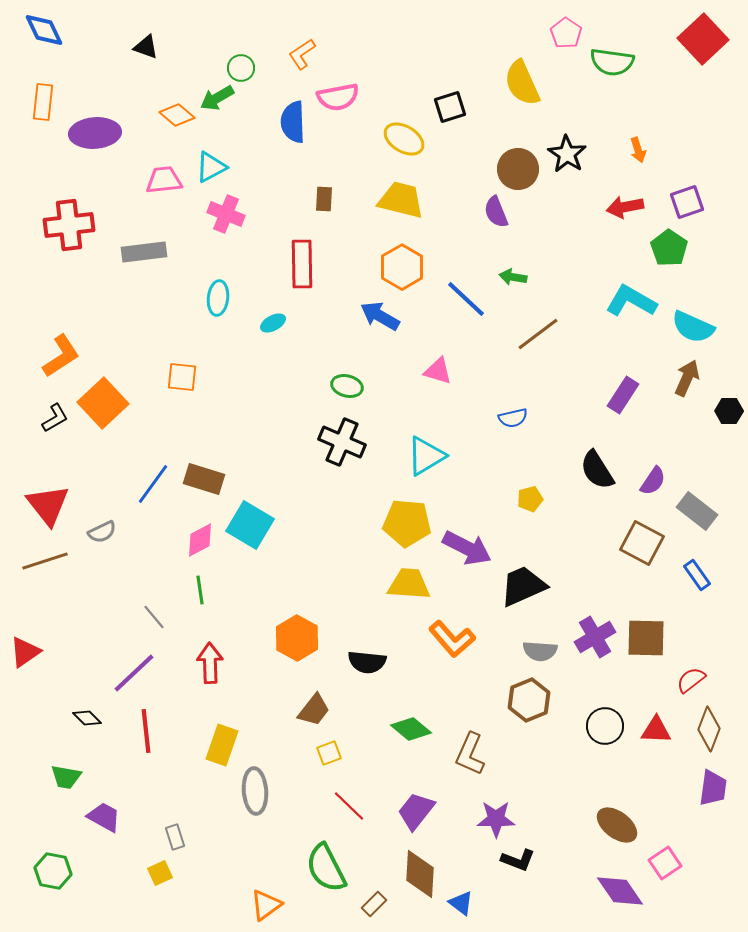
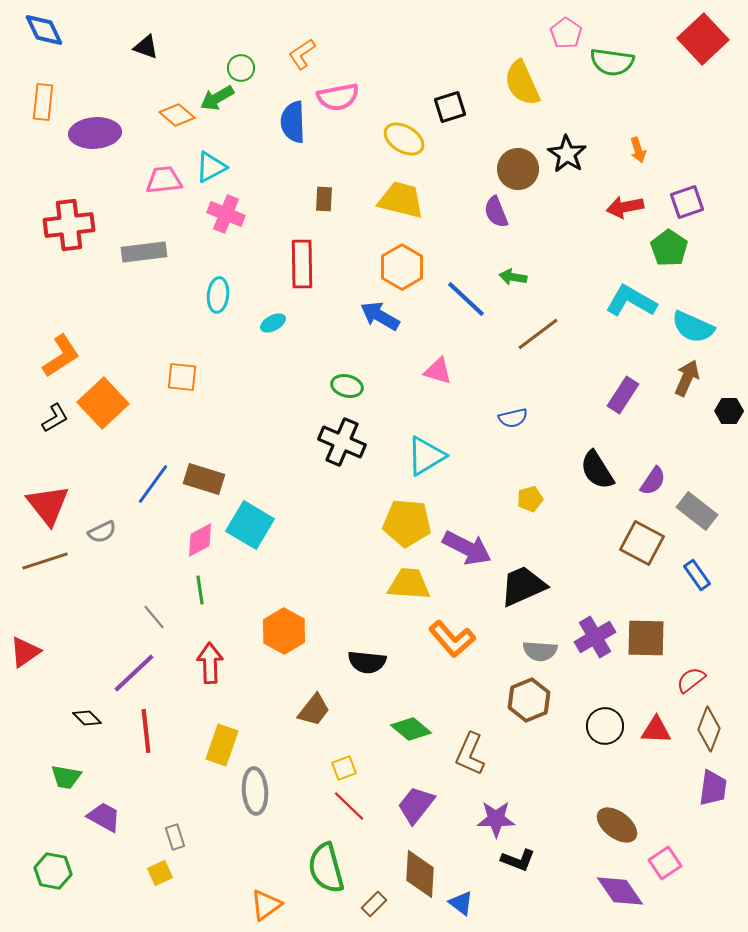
cyan ellipse at (218, 298): moved 3 px up
orange hexagon at (297, 638): moved 13 px left, 7 px up
yellow square at (329, 753): moved 15 px right, 15 px down
purple trapezoid at (416, 811): moved 6 px up
green semicircle at (326, 868): rotated 12 degrees clockwise
